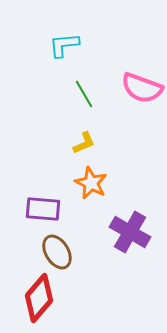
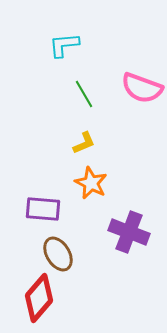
purple cross: moved 1 px left; rotated 9 degrees counterclockwise
brown ellipse: moved 1 px right, 2 px down
